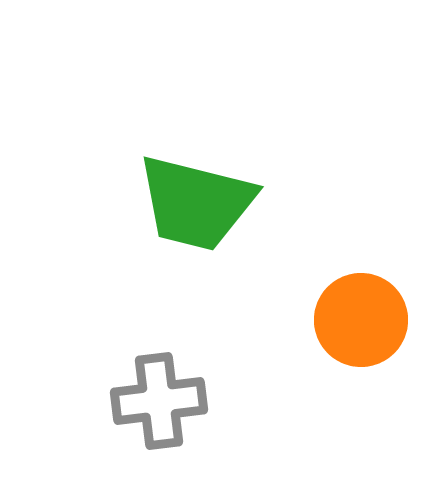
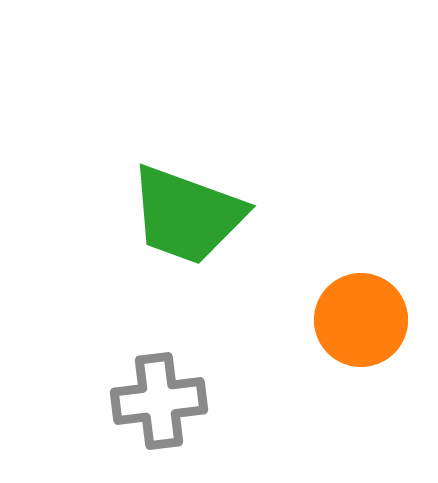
green trapezoid: moved 9 px left, 12 px down; rotated 6 degrees clockwise
